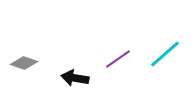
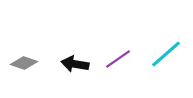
cyan line: moved 1 px right
black arrow: moved 14 px up
